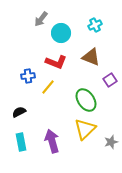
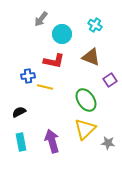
cyan cross: rotated 32 degrees counterclockwise
cyan circle: moved 1 px right, 1 px down
red L-shape: moved 2 px left, 1 px up; rotated 10 degrees counterclockwise
yellow line: moved 3 px left; rotated 63 degrees clockwise
gray star: moved 3 px left, 1 px down; rotated 24 degrees clockwise
